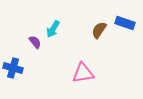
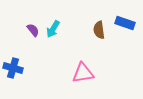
brown semicircle: rotated 42 degrees counterclockwise
purple semicircle: moved 2 px left, 12 px up
